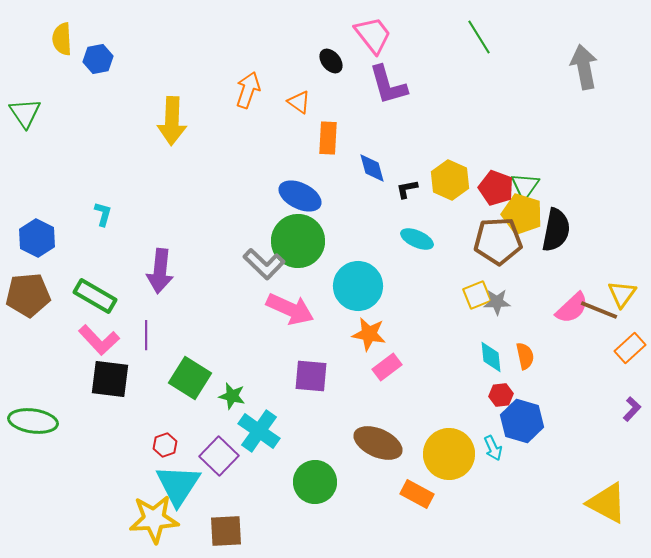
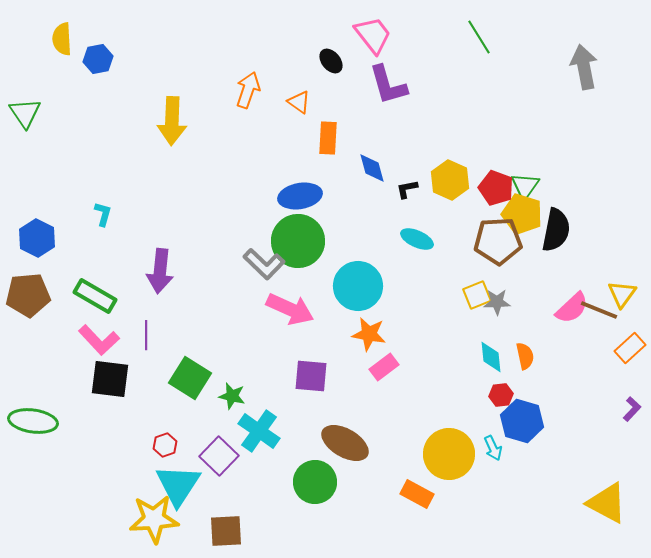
blue ellipse at (300, 196): rotated 36 degrees counterclockwise
pink rectangle at (387, 367): moved 3 px left
brown ellipse at (378, 443): moved 33 px left; rotated 6 degrees clockwise
